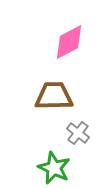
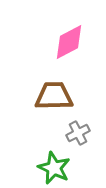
gray cross: rotated 25 degrees clockwise
